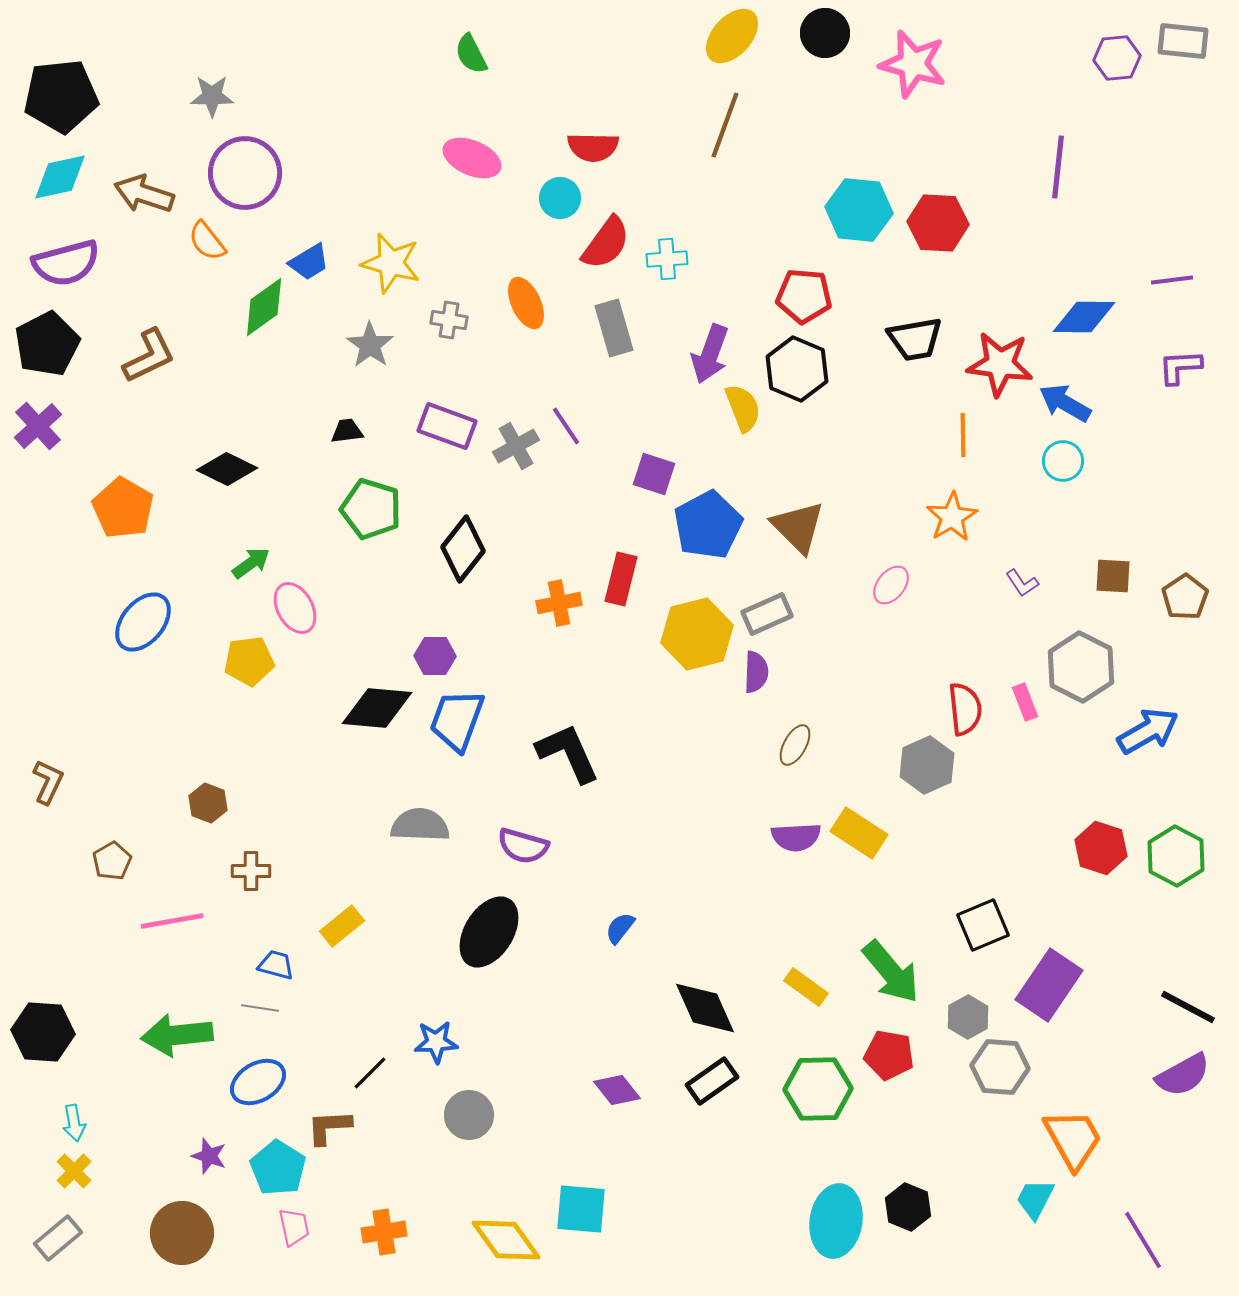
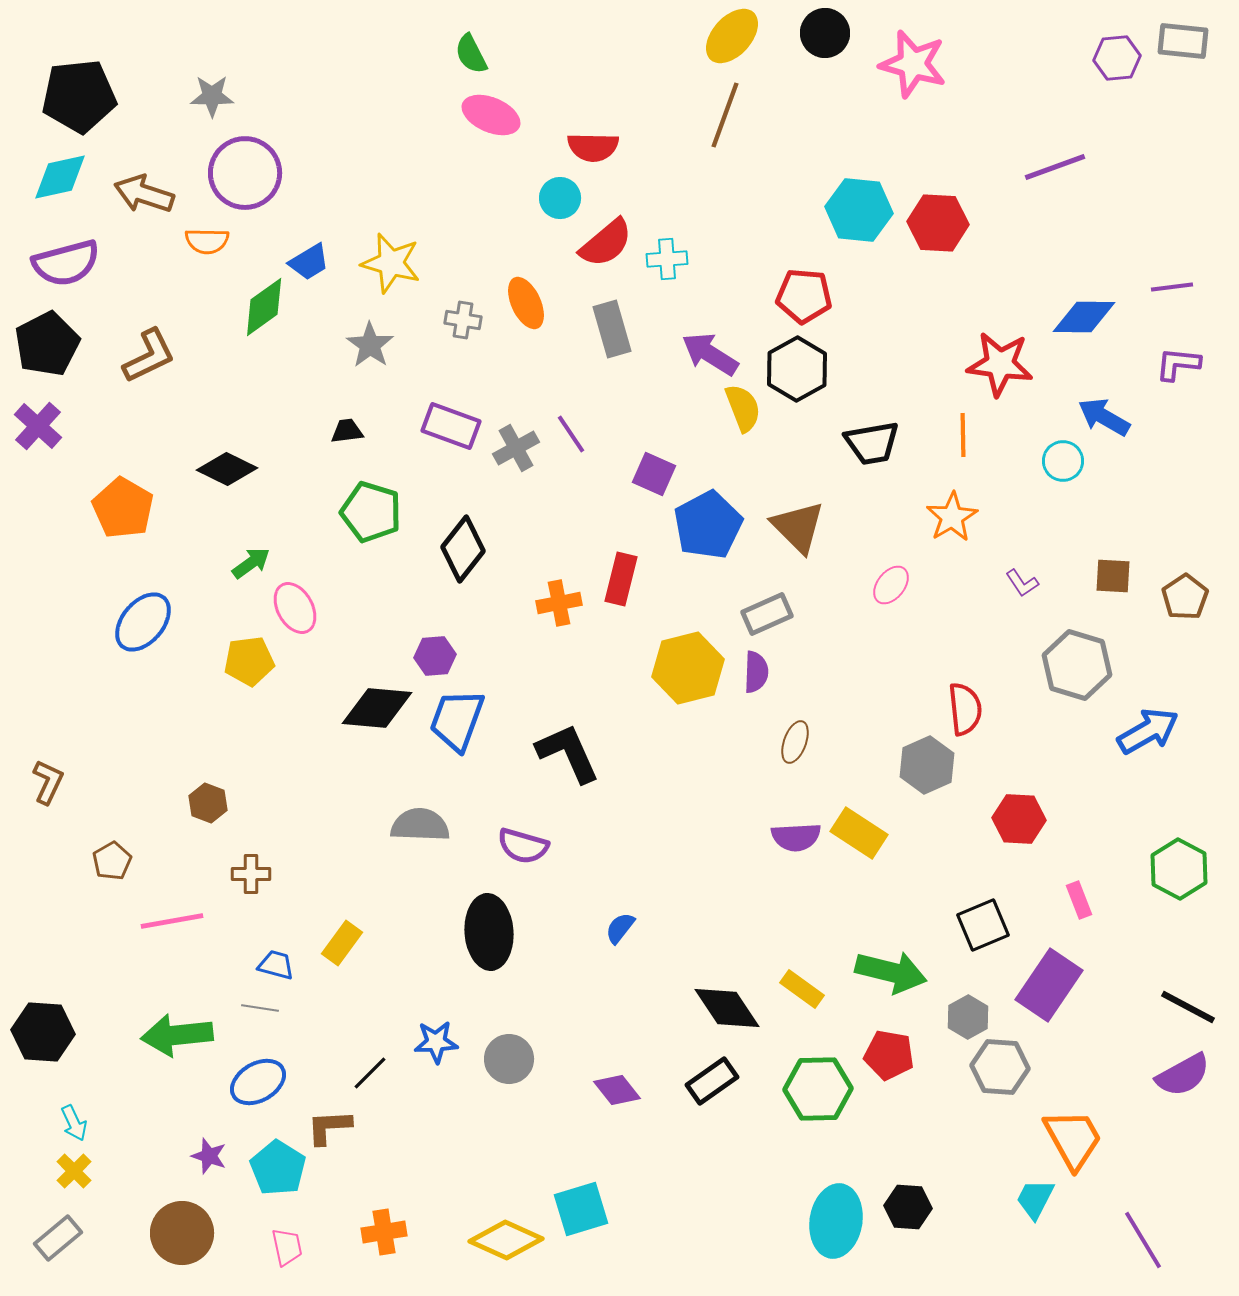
black pentagon at (61, 96): moved 18 px right
brown line at (725, 125): moved 10 px up
pink ellipse at (472, 158): moved 19 px right, 43 px up
purple line at (1058, 167): moved 3 px left; rotated 64 degrees clockwise
orange semicircle at (207, 241): rotated 51 degrees counterclockwise
red semicircle at (606, 243): rotated 14 degrees clockwise
purple line at (1172, 280): moved 7 px down
gray cross at (449, 320): moved 14 px right
gray rectangle at (614, 328): moved 2 px left, 1 px down
black trapezoid at (915, 339): moved 43 px left, 104 px down
purple arrow at (710, 354): rotated 102 degrees clockwise
purple L-shape at (1180, 367): moved 2 px left, 3 px up; rotated 9 degrees clockwise
black hexagon at (797, 369): rotated 8 degrees clockwise
blue arrow at (1065, 403): moved 39 px right, 14 px down
purple cross at (38, 426): rotated 6 degrees counterclockwise
purple rectangle at (447, 426): moved 4 px right
purple line at (566, 426): moved 5 px right, 8 px down
gray cross at (516, 446): moved 2 px down
purple square at (654, 474): rotated 6 degrees clockwise
green pentagon at (371, 509): moved 3 px down
yellow hexagon at (697, 634): moved 9 px left, 34 px down
purple hexagon at (435, 656): rotated 6 degrees counterclockwise
gray hexagon at (1081, 667): moved 4 px left, 2 px up; rotated 10 degrees counterclockwise
pink rectangle at (1025, 702): moved 54 px right, 198 px down
brown ellipse at (795, 745): moved 3 px up; rotated 9 degrees counterclockwise
red hexagon at (1101, 848): moved 82 px left, 29 px up; rotated 15 degrees counterclockwise
green hexagon at (1176, 856): moved 3 px right, 13 px down
brown cross at (251, 871): moved 3 px down
yellow rectangle at (342, 926): moved 17 px down; rotated 15 degrees counterclockwise
black ellipse at (489, 932): rotated 36 degrees counterclockwise
green arrow at (891, 972): rotated 36 degrees counterclockwise
yellow rectangle at (806, 987): moved 4 px left, 2 px down
black diamond at (705, 1008): moved 22 px right; rotated 10 degrees counterclockwise
gray circle at (469, 1115): moved 40 px right, 56 px up
cyan arrow at (74, 1123): rotated 15 degrees counterclockwise
black hexagon at (908, 1207): rotated 18 degrees counterclockwise
cyan square at (581, 1209): rotated 22 degrees counterclockwise
pink trapezoid at (294, 1227): moved 7 px left, 20 px down
yellow diamond at (506, 1240): rotated 30 degrees counterclockwise
